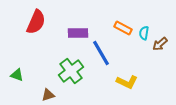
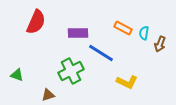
brown arrow: rotated 28 degrees counterclockwise
blue line: rotated 28 degrees counterclockwise
green cross: rotated 10 degrees clockwise
